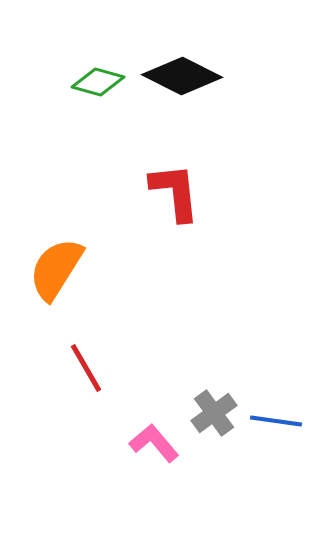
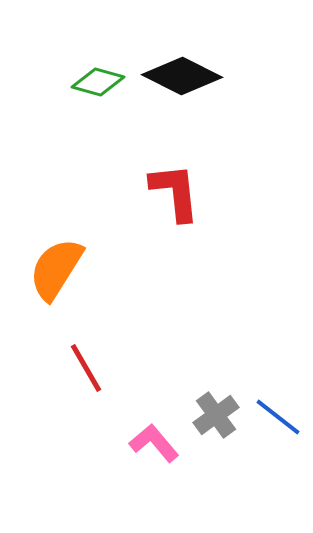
gray cross: moved 2 px right, 2 px down
blue line: moved 2 px right, 4 px up; rotated 30 degrees clockwise
